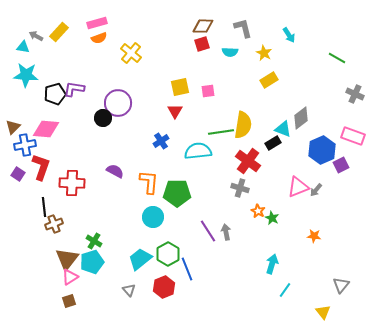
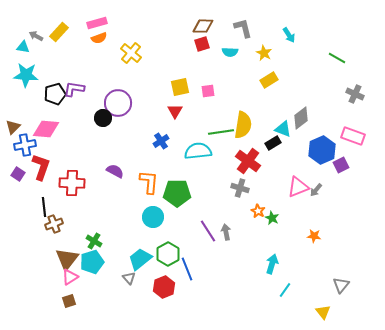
gray triangle at (129, 290): moved 12 px up
